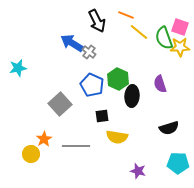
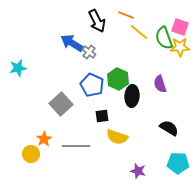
gray square: moved 1 px right
black semicircle: rotated 132 degrees counterclockwise
yellow semicircle: rotated 10 degrees clockwise
